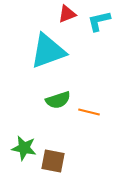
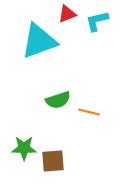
cyan L-shape: moved 2 px left
cyan triangle: moved 9 px left, 10 px up
green star: rotated 10 degrees counterclockwise
brown square: rotated 15 degrees counterclockwise
